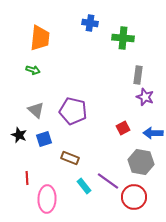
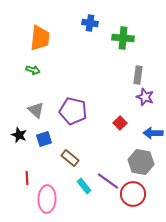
red square: moved 3 px left, 5 px up; rotated 16 degrees counterclockwise
brown rectangle: rotated 18 degrees clockwise
red circle: moved 1 px left, 3 px up
